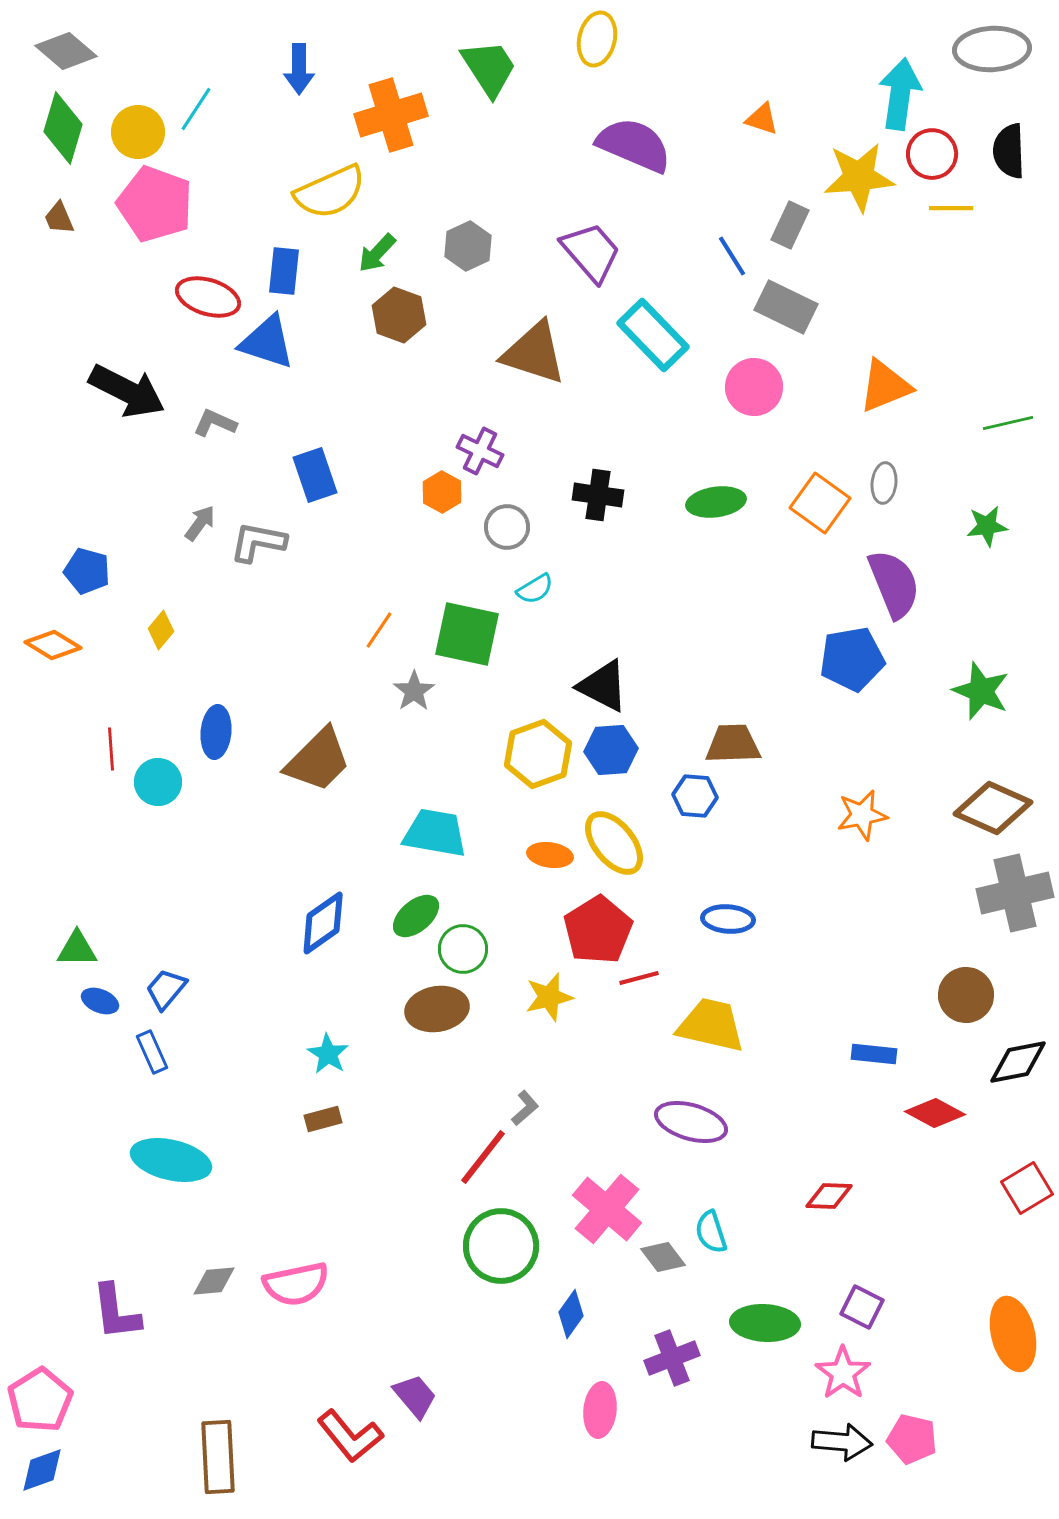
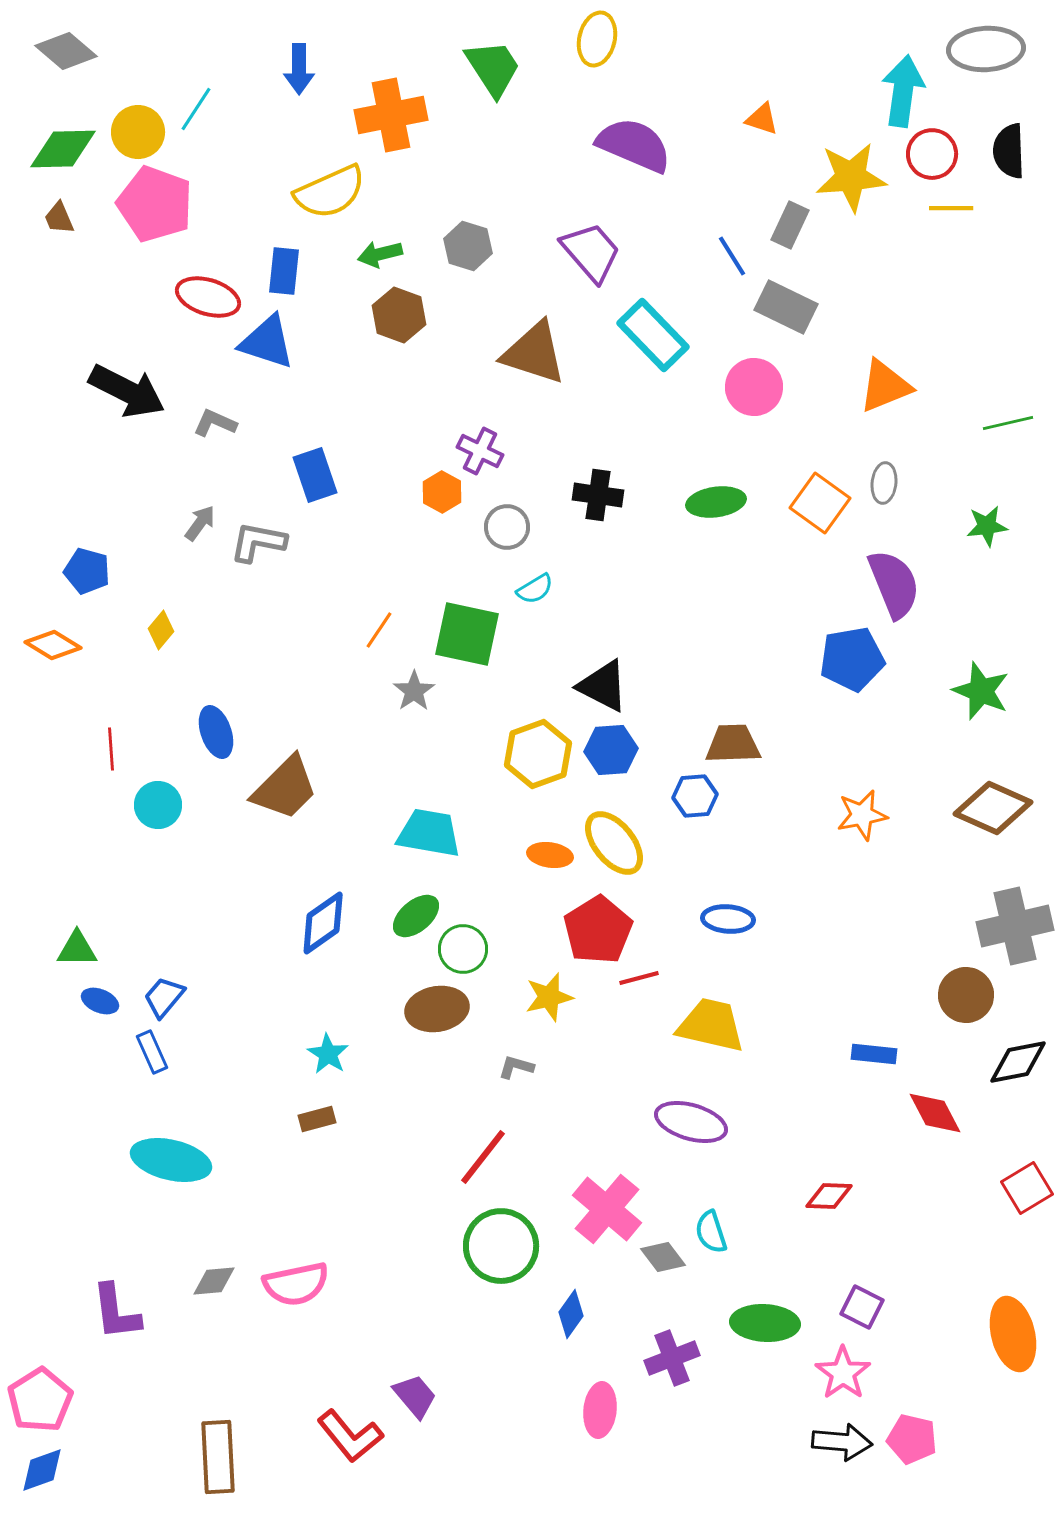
gray ellipse at (992, 49): moved 6 px left
green trapezoid at (489, 68): moved 4 px right
cyan arrow at (900, 94): moved 3 px right, 3 px up
orange cross at (391, 115): rotated 6 degrees clockwise
green diamond at (63, 128): moved 21 px down; rotated 72 degrees clockwise
yellow star at (859, 177): moved 8 px left
gray hexagon at (468, 246): rotated 18 degrees counterclockwise
green arrow at (377, 253): moved 3 px right, 1 px down; rotated 33 degrees clockwise
blue ellipse at (216, 732): rotated 24 degrees counterclockwise
brown trapezoid at (318, 760): moved 33 px left, 28 px down
cyan circle at (158, 782): moved 23 px down
blue hexagon at (695, 796): rotated 9 degrees counterclockwise
cyan trapezoid at (435, 833): moved 6 px left
gray cross at (1015, 893): moved 33 px down
blue trapezoid at (166, 989): moved 2 px left, 8 px down
gray L-shape at (525, 1108): moved 9 px left, 41 px up; rotated 123 degrees counterclockwise
red diamond at (935, 1113): rotated 34 degrees clockwise
brown rectangle at (323, 1119): moved 6 px left
